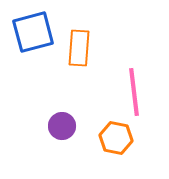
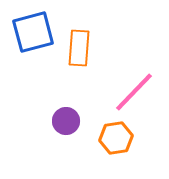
pink line: rotated 51 degrees clockwise
purple circle: moved 4 px right, 5 px up
orange hexagon: rotated 20 degrees counterclockwise
